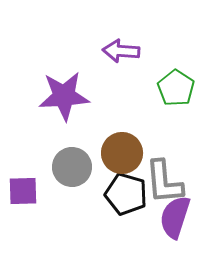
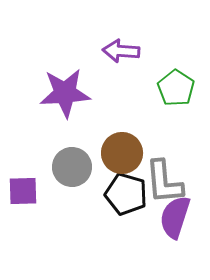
purple star: moved 1 px right, 3 px up
